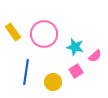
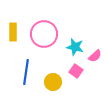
yellow rectangle: rotated 36 degrees clockwise
pink square: rotated 24 degrees counterclockwise
